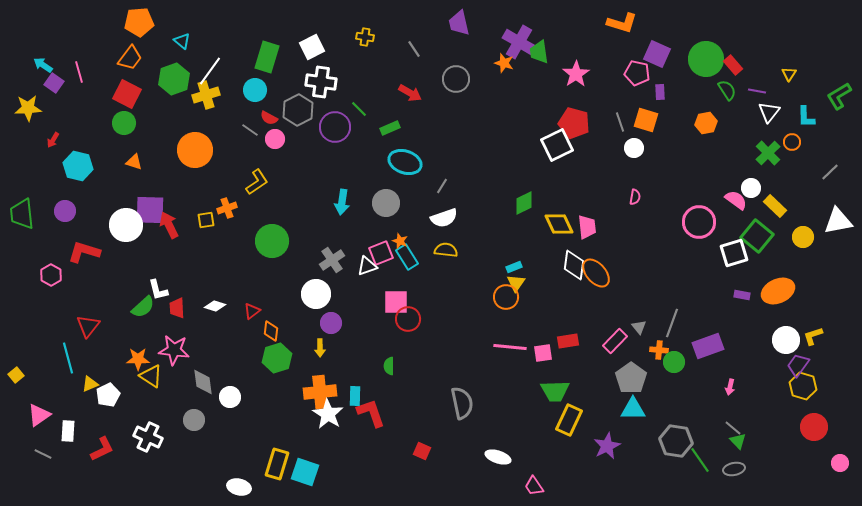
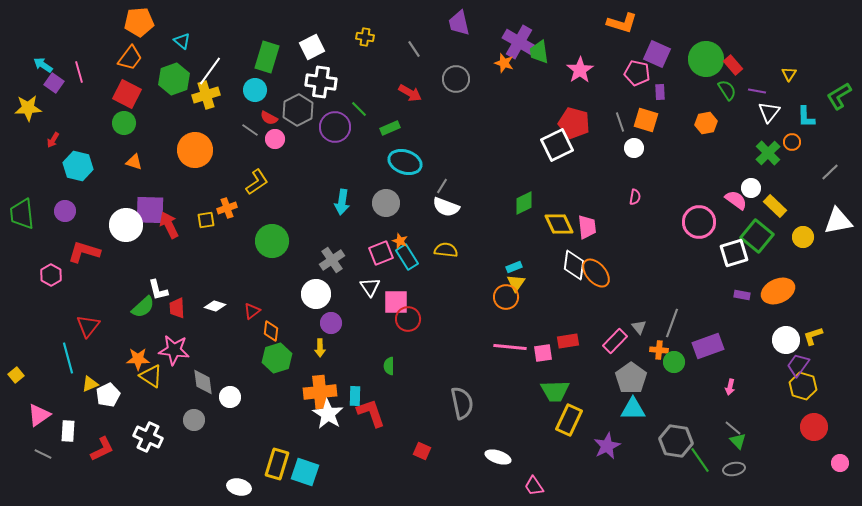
pink star at (576, 74): moved 4 px right, 4 px up
white semicircle at (444, 218): moved 2 px right, 11 px up; rotated 40 degrees clockwise
white triangle at (367, 266): moved 3 px right, 21 px down; rotated 45 degrees counterclockwise
